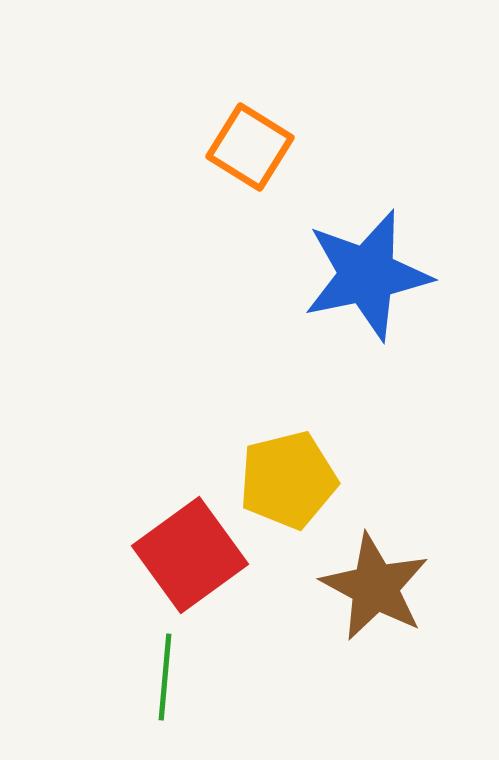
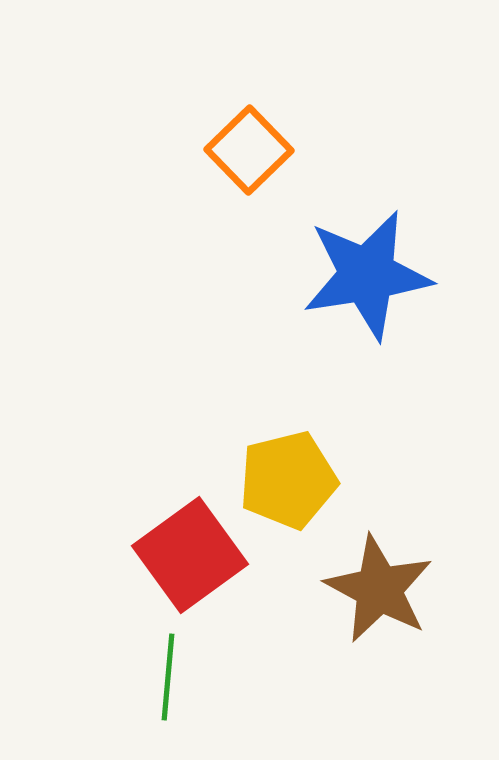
orange square: moved 1 px left, 3 px down; rotated 14 degrees clockwise
blue star: rotated 3 degrees clockwise
brown star: moved 4 px right, 2 px down
green line: moved 3 px right
